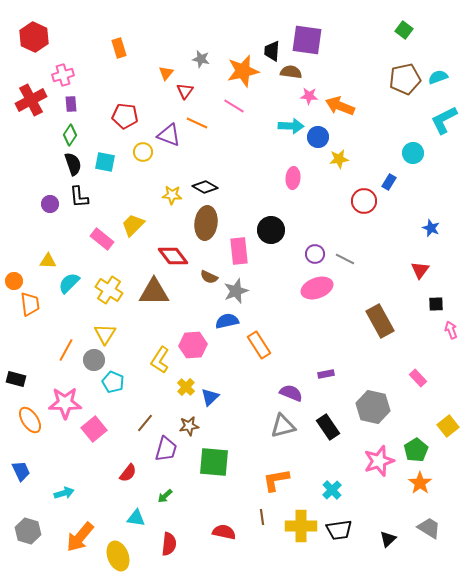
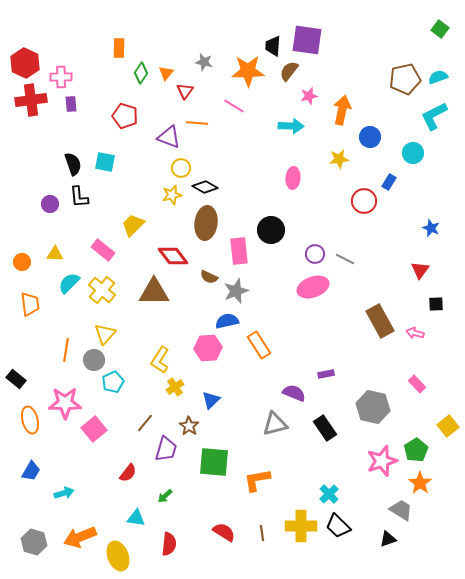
green square at (404, 30): moved 36 px right, 1 px up
red hexagon at (34, 37): moved 9 px left, 26 px down
orange rectangle at (119, 48): rotated 18 degrees clockwise
black trapezoid at (272, 51): moved 1 px right, 5 px up
gray star at (201, 59): moved 3 px right, 3 px down
orange star at (243, 71): moved 5 px right; rotated 12 degrees clockwise
brown semicircle at (291, 72): moved 2 px left, 1 px up; rotated 60 degrees counterclockwise
pink cross at (63, 75): moved 2 px left, 2 px down; rotated 15 degrees clockwise
pink star at (309, 96): rotated 18 degrees counterclockwise
red cross at (31, 100): rotated 20 degrees clockwise
orange arrow at (340, 106): moved 2 px right, 4 px down; rotated 80 degrees clockwise
red pentagon at (125, 116): rotated 10 degrees clockwise
cyan L-shape at (444, 120): moved 10 px left, 4 px up
orange line at (197, 123): rotated 20 degrees counterclockwise
green diamond at (70, 135): moved 71 px right, 62 px up
purple triangle at (169, 135): moved 2 px down
blue circle at (318, 137): moved 52 px right
yellow circle at (143, 152): moved 38 px right, 16 px down
yellow star at (172, 195): rotated 18 degrees counterclockwise
pink rectangle at (102, 239): moved 1 px right, 11 px down
yellow triangle at (48, 261): moved 7 px right, 7 px up
orange circle at (14, 281): moved 8 px right, 19 px up
pink ellipse at (317, 288): moved 4 px left, 1 px up
yellow cross at (109, 290): moved 7 px left; rotated 8 degrees clockwise
pink arrow at (451, 330): moved 36 px left, 3 px down; rotated 54 degrees counterclockwise
yellow triangle at (105, 334): rotated 10 degrees clockwise
pink hexagon at (193, 345): moved 15 px right, 3 px down
orange line at (66, 350): rotated 20 degrees counterclockwise
pink rectangle at (418, 378): moved 1 px left, 6 px down
black rectangle at (16, 379): rotated 24 degrees clockwise
cyan pentagon at (113, 382): rotated 25 degrees clockwise
yellow cross at (186, 387): moved 11 px left; rotated 12 degrees clockwise
purple semicircle at (291, 393): moved 3 px right
blue triangle at (210, 397): moved 1 px right, 3 px down
orange ellipse at (30, 420): rotated 20 degrees clockwise
brown star at (189, 426): rotated 30 degrees counterclockwise
gray triangle at (283, 426): moved 8 px left, 2 px up
black rectangle at (328, 427): moved 3 px left, 1 px down
pink star at (379, 461): moved 3 px right
blue trapezoid at (21, 471): moved 10 px right; rotated 55 degrees clockwise
orange L-shape at (276, 480): moved 19 px left
cyan cross at (332, 490): moved 3 px left, 4 px down
brown line at (262, 517): moved 16 px down
gray trapezoid at (429, 528): moved 28 px left, 18 px up
black trapezoid at (339, 530): moved 1 px left, 4 px up; rotated 52 degrees clockwise
gray hexagon at (28, 531): moved 6 px right, 11 px down
red semicircle at (224, 532): rotated 20 degrees clockwise
orange arrow at (80, 537): rotated 28 degrees clockwise
black triangle at (388, 539): rotated 24 degrees clockwise
